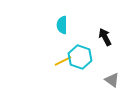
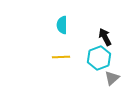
cyan hexagon: moved 19 px right, 1 px down; rotated 20 degrees clockwise
yellow line: moved 2 px left, 4 px up; rotated 24 degrees clockwise
gray triangle: moved 2 px up; rotated 42 degrees clockwise
